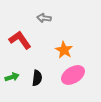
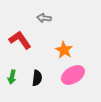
green arrow: rotated 120 degrees clockwise
